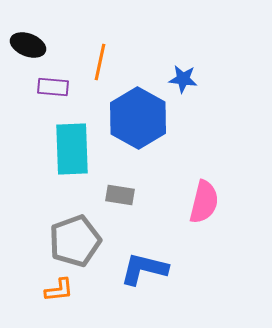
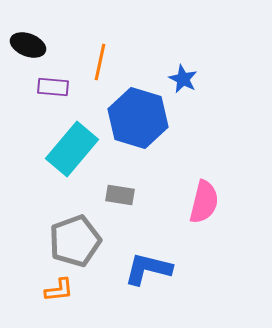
blue star: rotated 20 degrees clockwise
blue hexagon: rotated 12 degrees counterclockwise
cyan rectangle: rotated 42 degrees clockwise
blue L-shape: moved 4 px right
